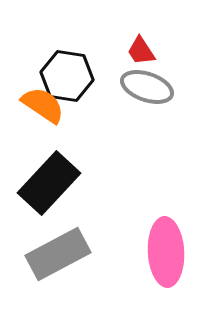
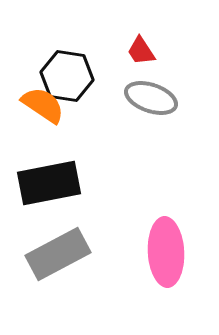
gray ellipse: moved 4 px right, 11 px down
black rectangle: rotated 36 degrees clockwise
